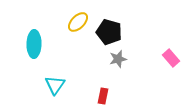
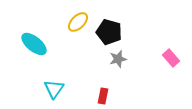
cyan ellipse: rotated 52 degrees counterclockwise
cyan triangle: moved 1 px left, 4 px down
